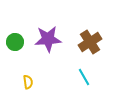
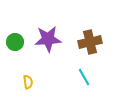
brown cross: rotated 20 degrees clockwise
